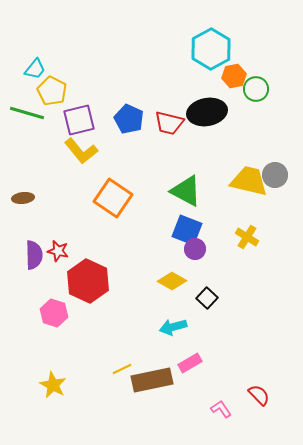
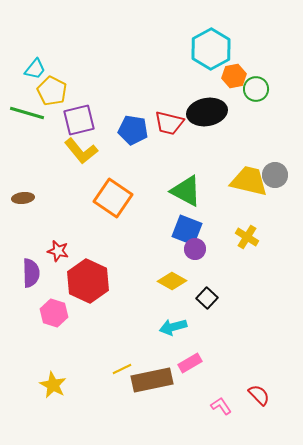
blue pentagon: moved 4 px right, 11 px down; rotated 16 degrees counterclockwise
purple semicircle: moved 3 px left, 18 px down
pink L-shape: moved 3 px up
